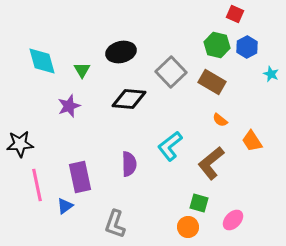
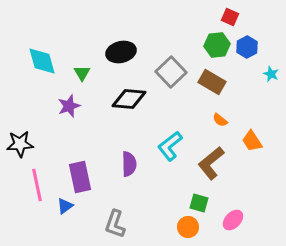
red square: moved 5 px left, 3 px down
green hexagon: rotated 20 degrees counterclockwise
green triangle: moved 3 px down
